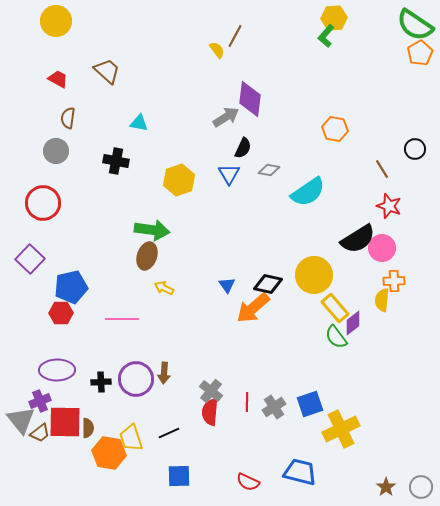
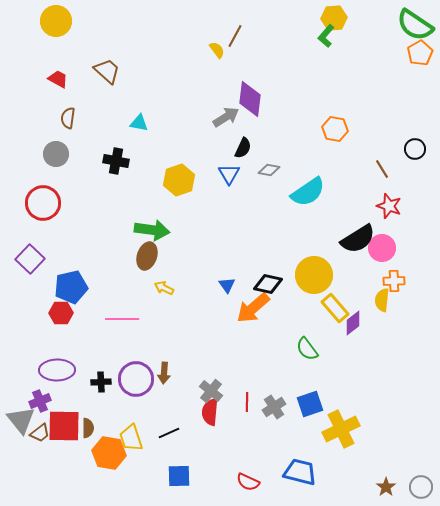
gray circle at (56, 151): moved 3 px down
green semicircle at (336, 337): moved 29 px left, 12 px down
red square at (65, 422): moved 1 px left, 4 px down
